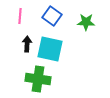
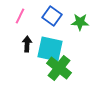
pink line: rotated 21 degrees clockwise
green star: moved 6 px left
green cross: moved 21 px right, 11 px up; rotated 30 degrees clockwise
